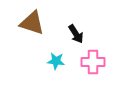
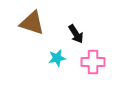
cyan star: moved 1 px right, 3 px up; rotated 18 degrees counterclockwise
